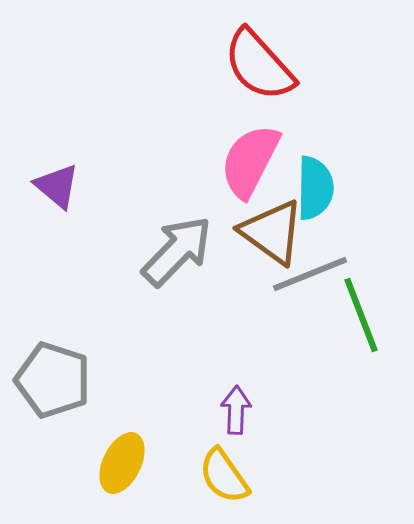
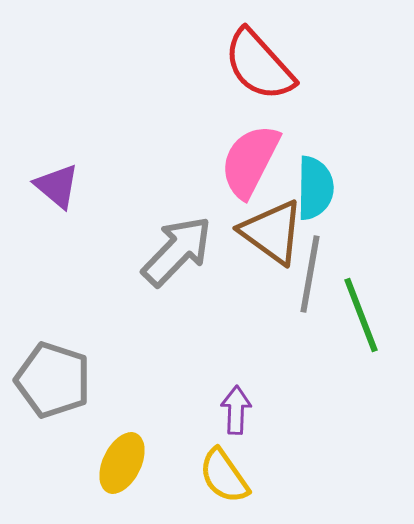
gray line: rotated 58 degrees counterclockwise
